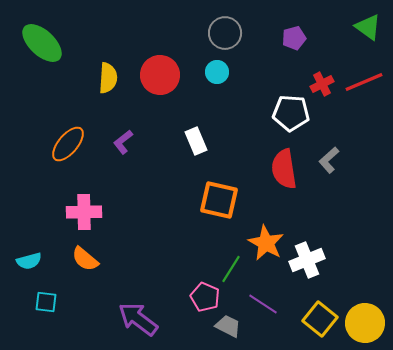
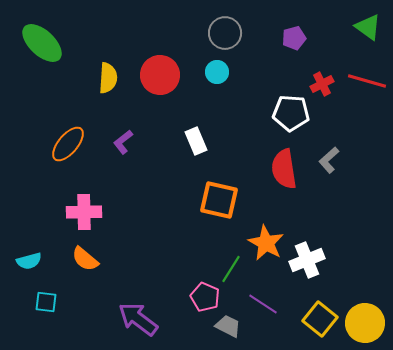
red line: moved 3 px right, 1 px up; rotated 39 degrees clockwise
